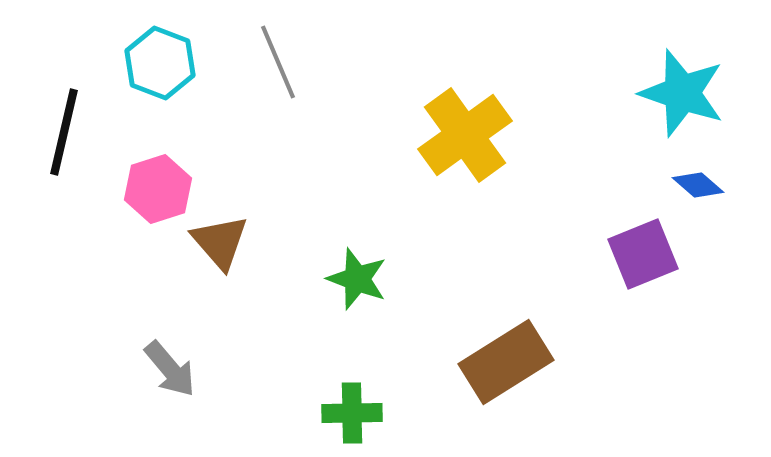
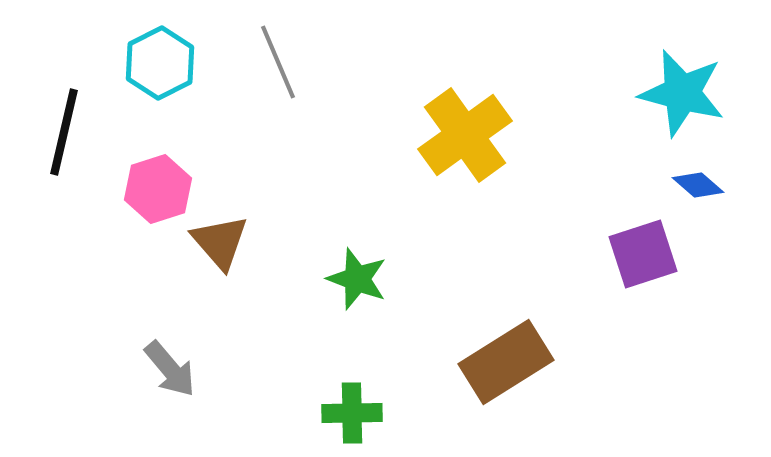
cyan hexagon: rotated 12 degrees clockwise
cyan star: rotated 4 degrees counterclockwise
purple square: rotated 4 degrees clockwise
